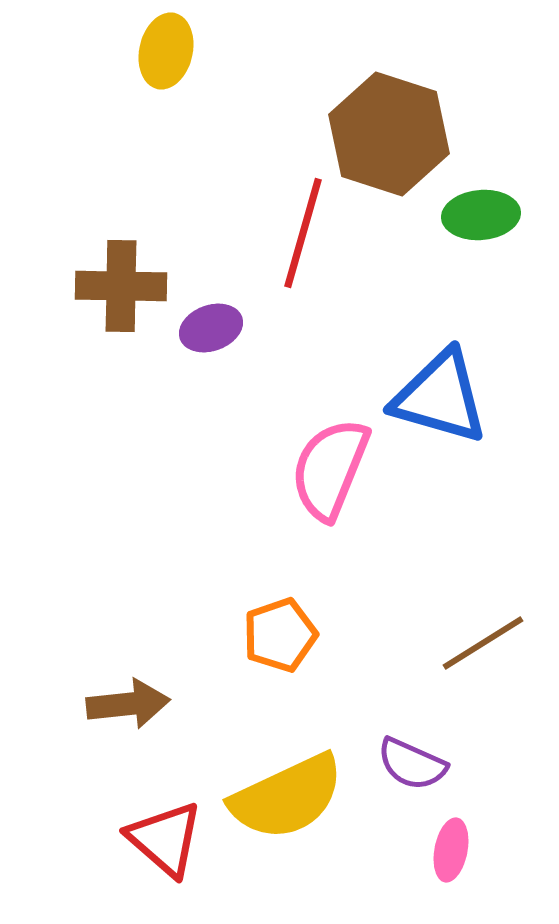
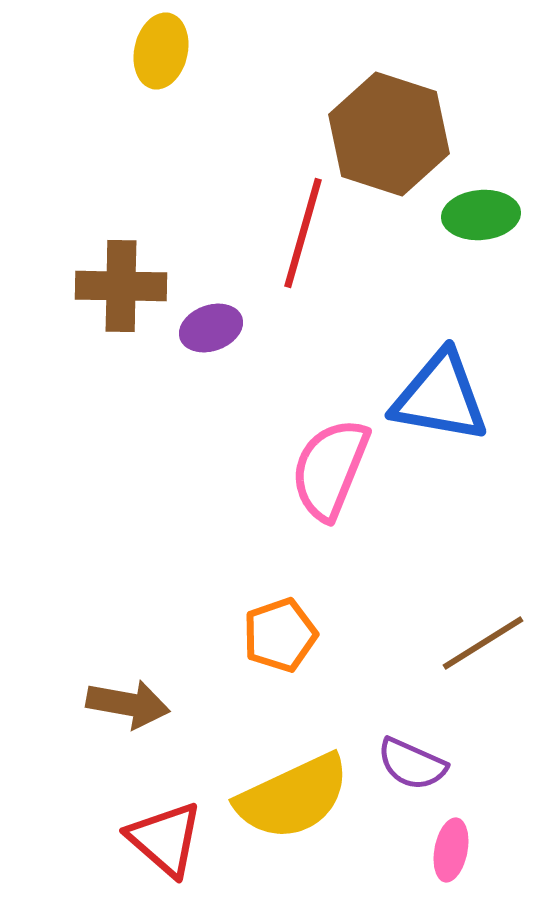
yellow ellipse: moved 5 px left
blue triangle: rotated 6 degrees counterclockwise
brown arrow: rotated 16 degrees clockwise
yellow semicircle: moved 6 px right
